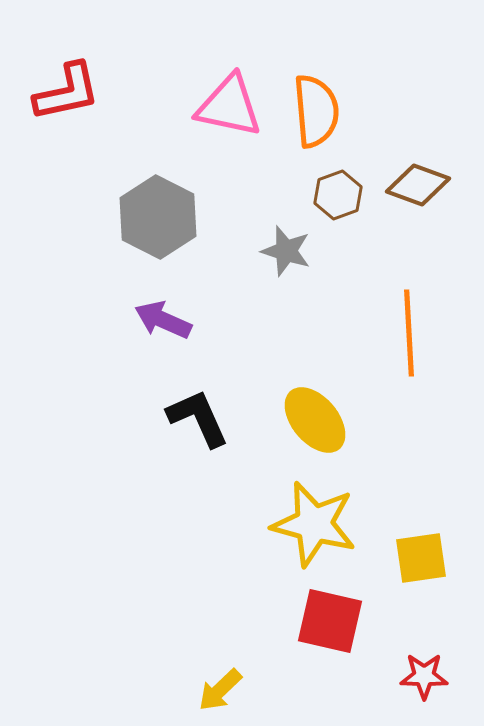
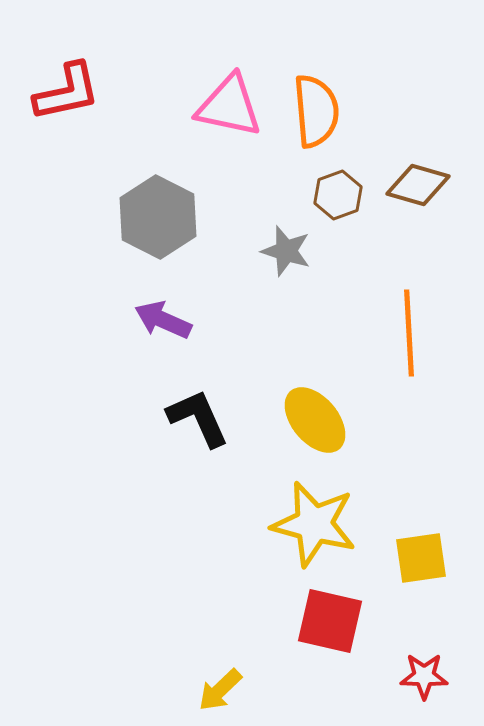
brown diamond: rotated 4 degrees counterclockwise
